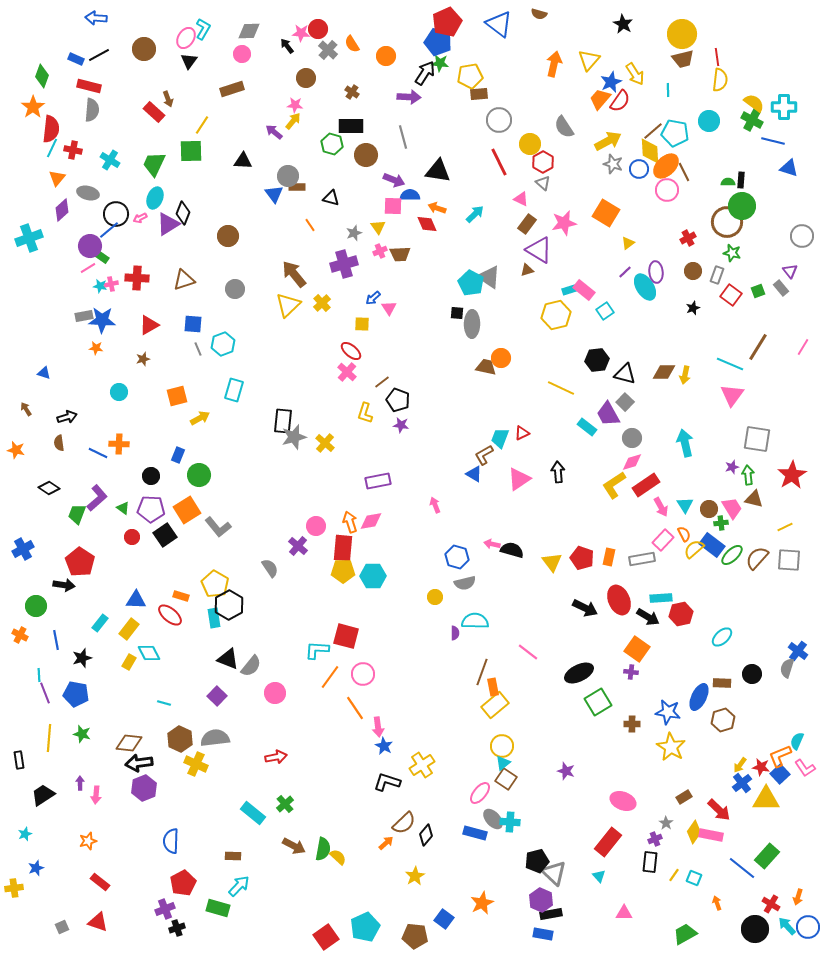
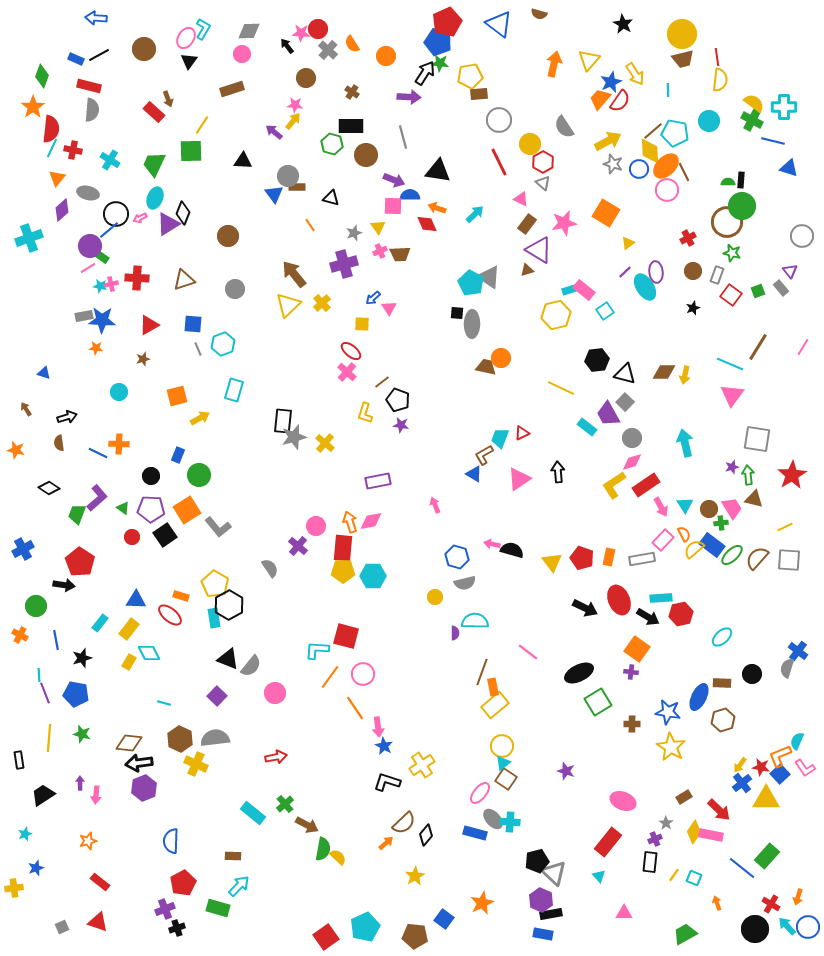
brown arrow at (294, 846): moved 13 px right, 21 px up
